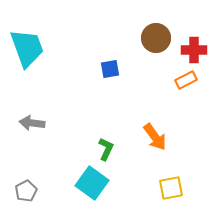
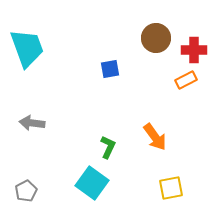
green L-shape: moved 2 px right, 2 px up
